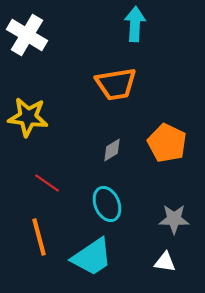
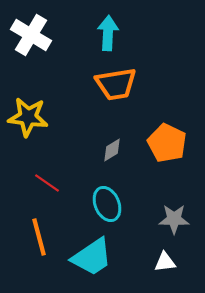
cyan arrow: moved 27 px left, 9 px down
white cross: moved 4 px right
white triangle: rotated 15 degrees counterclockwise
